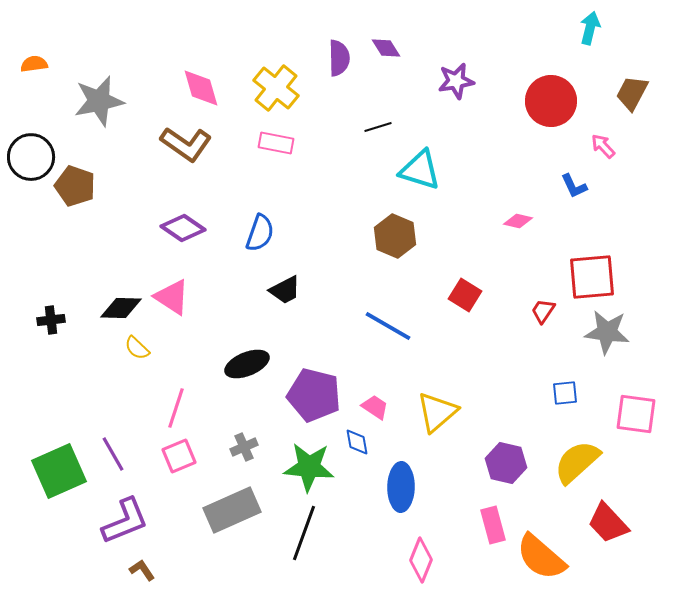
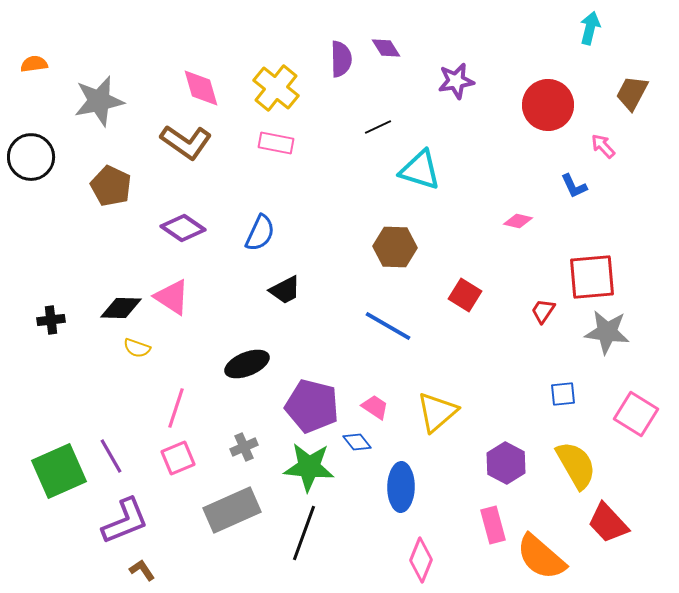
purple semicircle at (339, 58): moved 2 px right, 1 px down
red circle at (551, 101): moved 3 px left, 4 px down
black line at (378, 127): rotated 8 degrees counterclockwise
brown L-shape at (186, 144): moved 2 px up
brown pentagon at (75, 186): moved 36 px right; rotated 6 degrees clockwise
blue semicircle at (260, 233): rotated 6 degrees clockwise
brown hexagon at (395, 236): moved 11 px down; rotated 21 degrees counterclockwise
yellow semicircle at (137, 348): rotated 24 degrees counterclockwise
blue square at (565, 393): moved 2 px left, 1 px down
purple pentagon at (314, 395): moved 2 px left, 11 px down
pink square at (636, 414): rotated 24 degrees clockwise
blue diamond at (357, 442): rotated 28 degrees counterclockwise
purple line at (113, 454): moved 2 px left, 2 px down
pink square at (179, 456): moved 1 px left, 2 px down
yellow semicircle at (577, 462): moved 1 px left, 3 px down; rotated 102 degrees clockwise
purple hexagon at (506, 463): rotated 15 degrees clockwise
